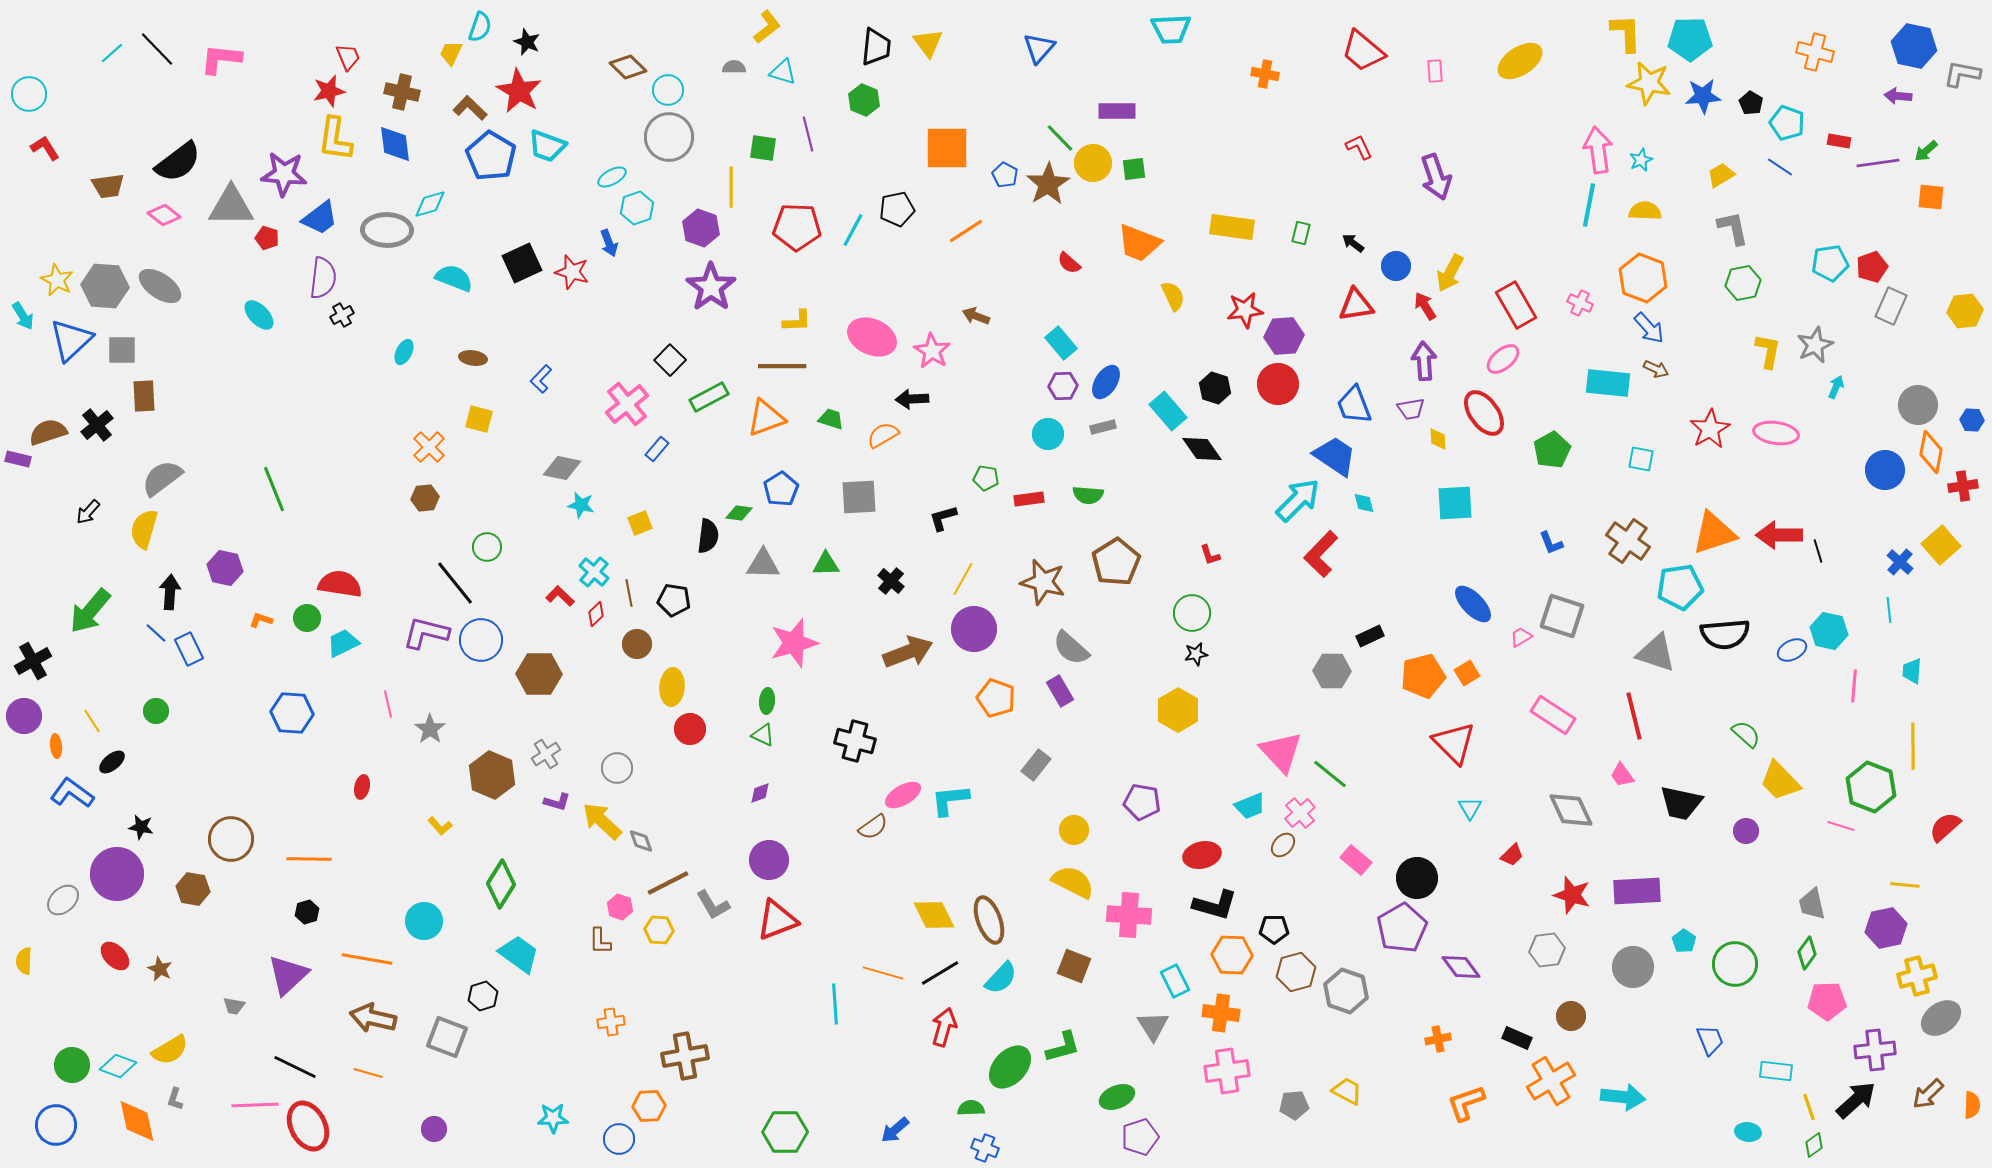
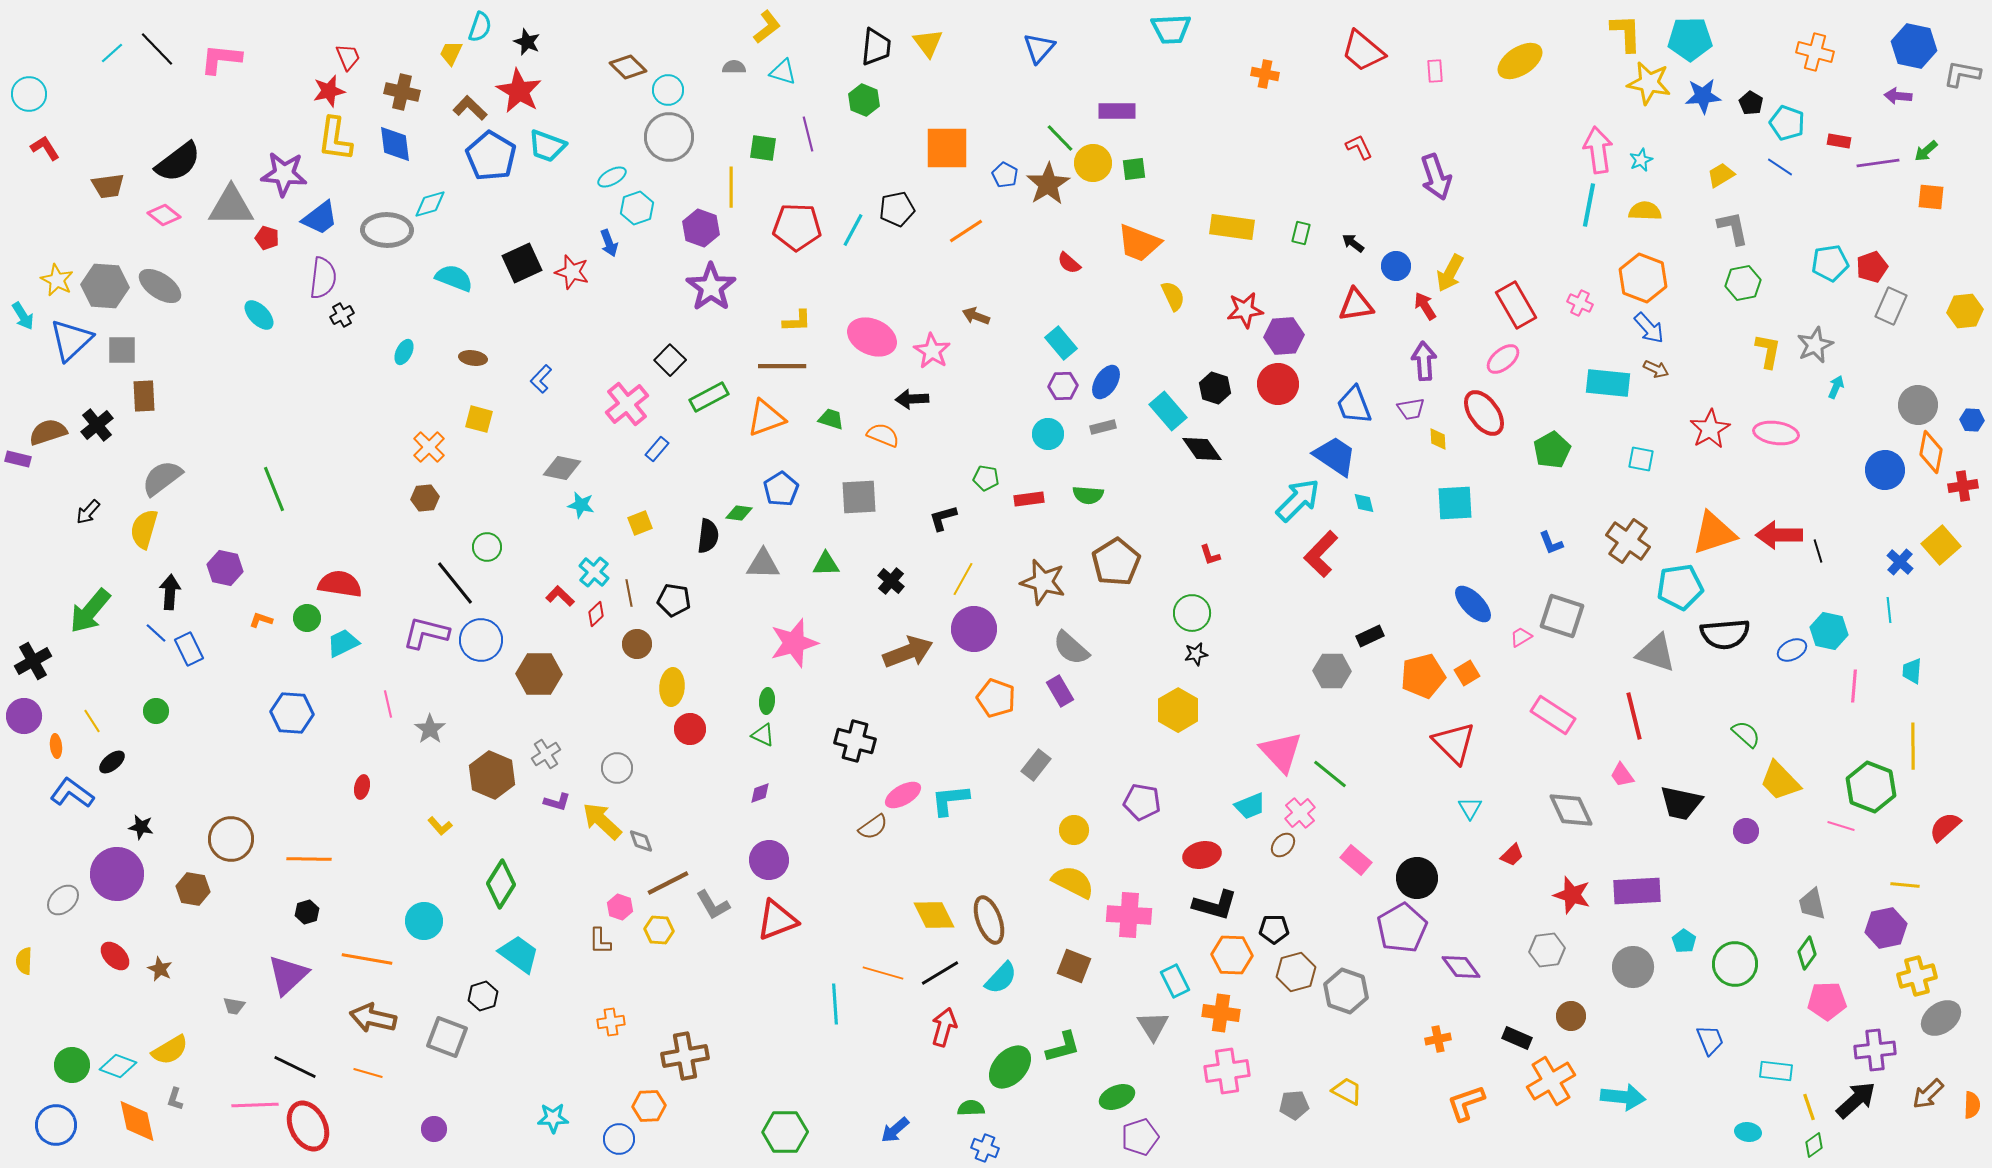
orange semicircle at (883, 435): rotated 52 degrees clockwise
